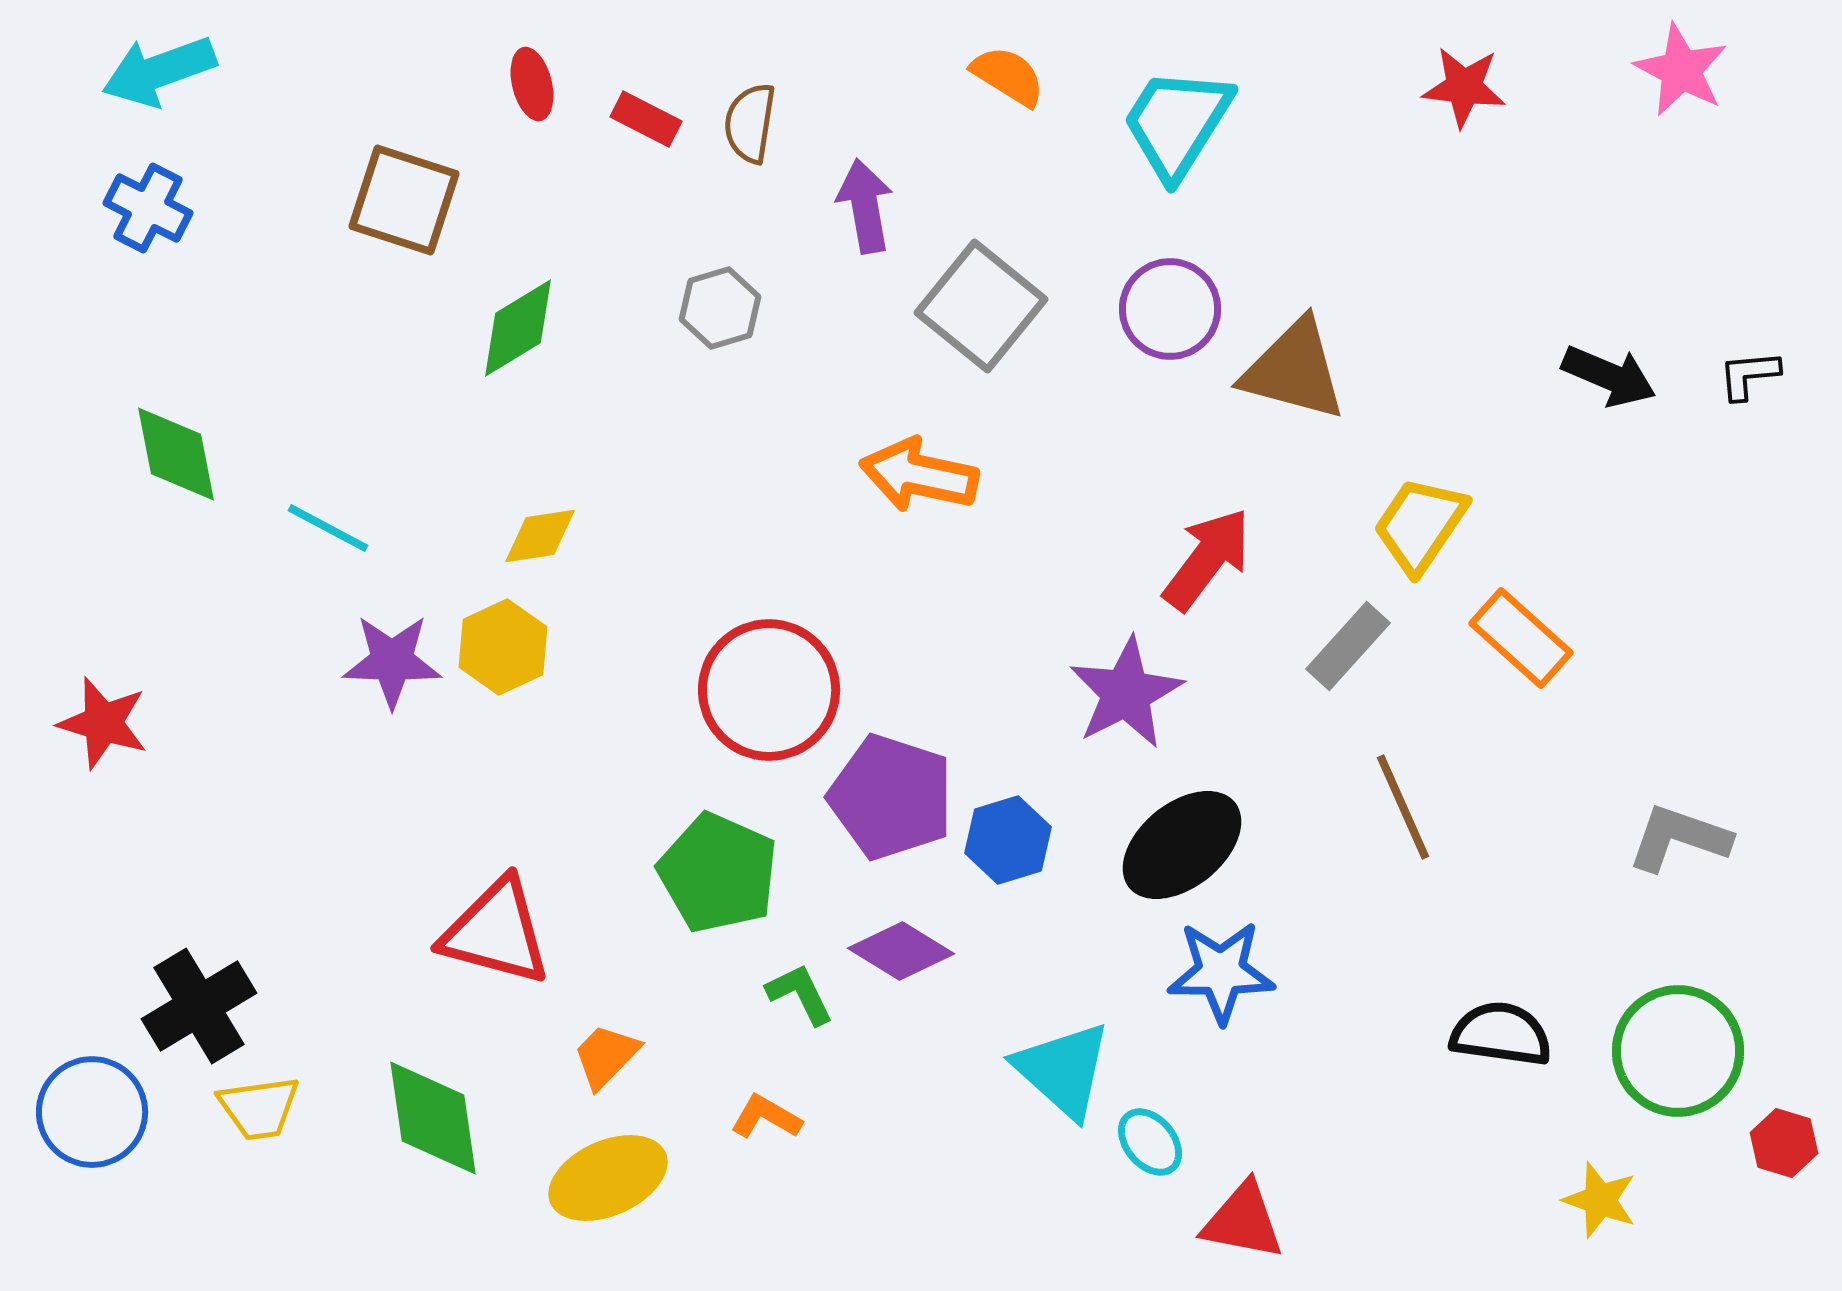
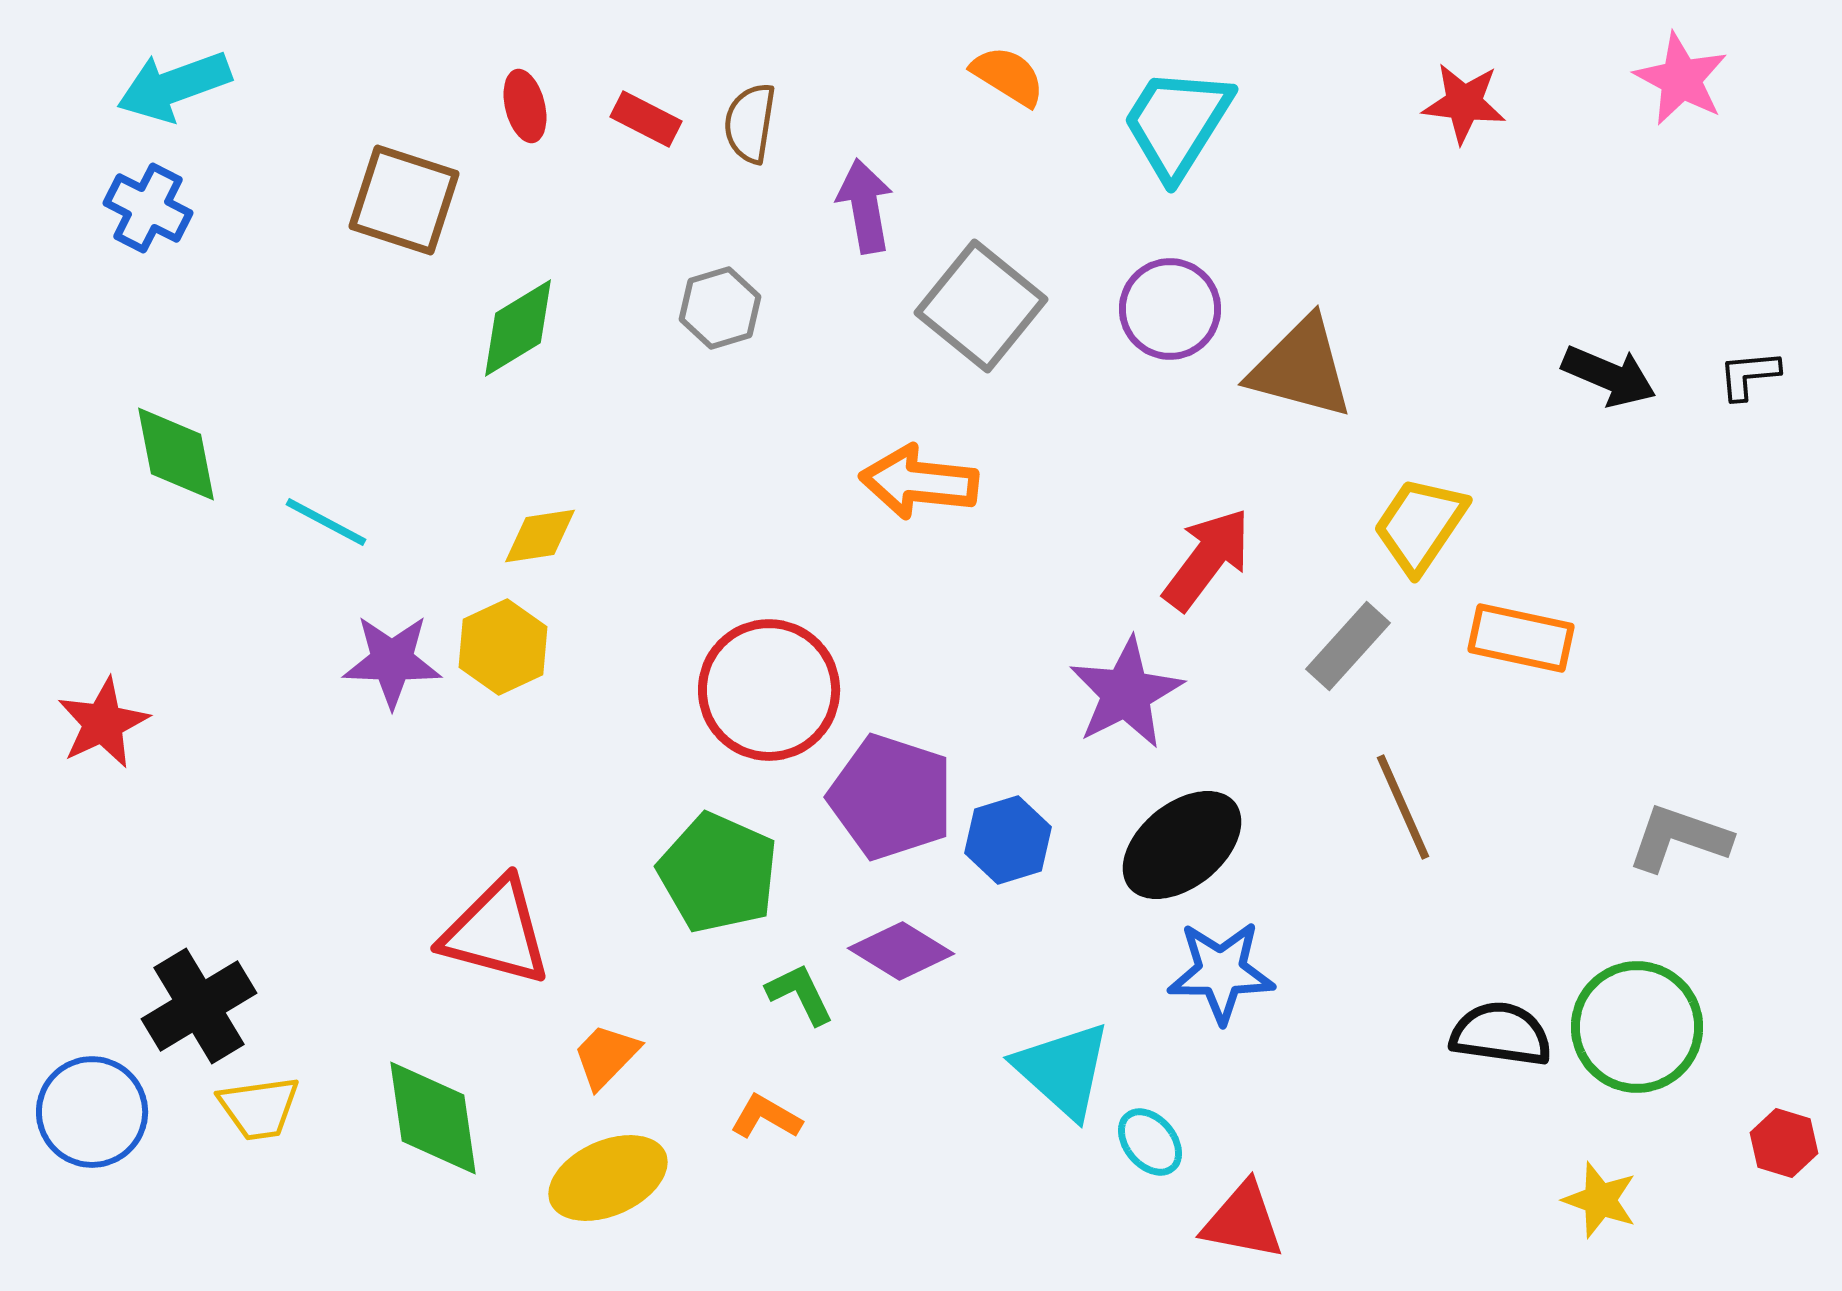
pink star at (1681, 70): moved 9 px down
cyan arrow at (159, 71): moved 15 px right, 15 px down
red ellipse at (532, 84): moved 7 px left, 22 px down
red star at (1464, 87): moved 16 px down
brown triangle at (1294, 370): moved 7 px right, 2 px up
orange arrow at (919, 475): moved 7 px down; rotated 6 degrees counterclockwise
cyan line at (328, 528): moved 2 px left, 6 px up
orange rectangle at (1521, 638): rotated 30 degrees counterclockwise
red star at (103, 723): rotated 30 degrees clockwise
green circle at (1678, 1051): moved 41 px left, 24 px up
